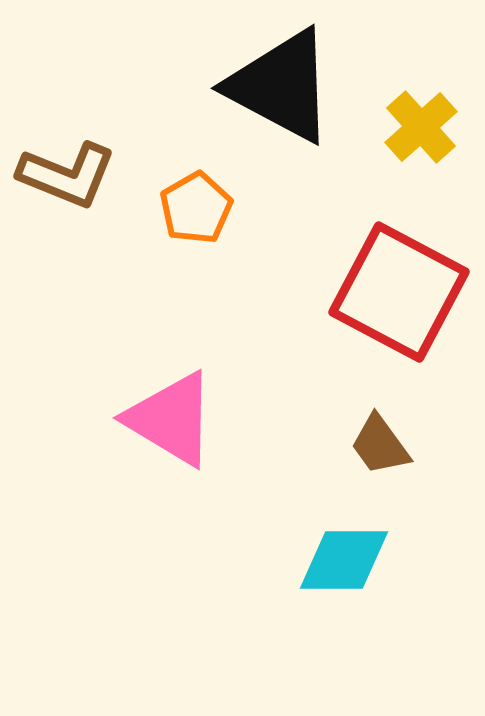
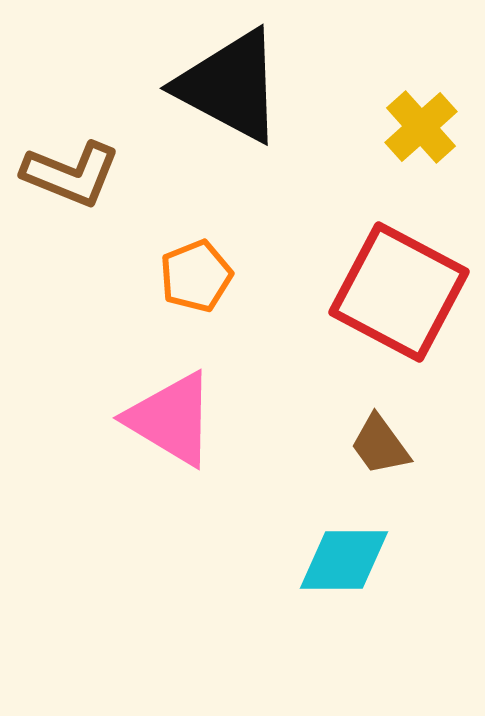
black triangle: moved 51 px left
brown L-shape: moved 4 px right, 1 px up
orange pentagon: moved 68 px down; rotated 8 degrees clockwise
